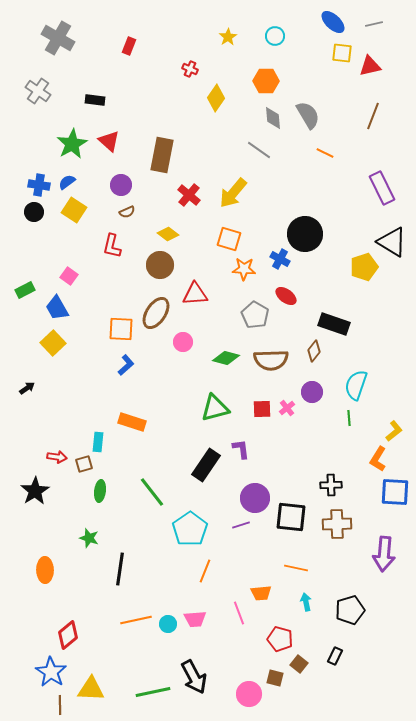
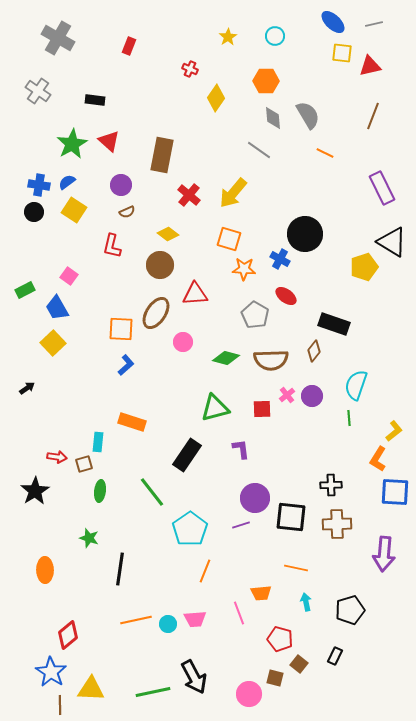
purple circle at (312, 392): moved 4 px down
pink cross at (287, 408): moved 13 px up
black rectangle at (206, 465): moved 19 px left, 10 px up
